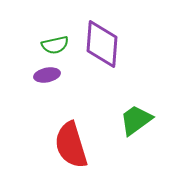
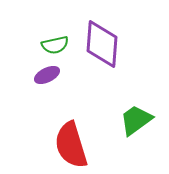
purple ellipse: rotated 15 degrees counterclockwise
